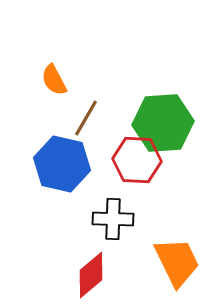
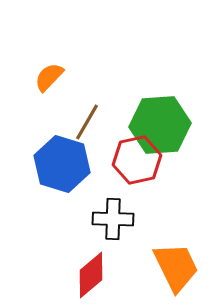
orange semicircle: moved 5 px left, 3 px up; rotated 72 degrees clockwise
brown line: moved 1 px right, 4 px down
green hexagon: moved 3 px left, 2 px down
red hexagon: rotated 15 degrees counterclockwise
blue hexagon: rotated 4 degrees clockwise
orange trapezoid: moved 1 px left, 5 px down
